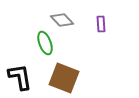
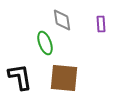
gray diamond: rotated 35 degrees clockwise
brown square: rotated 16 degrees counterclockwise
